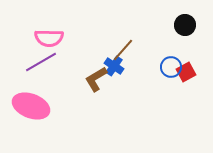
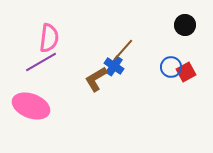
pink semicircle: rotated 84 degrees counterclockwise
